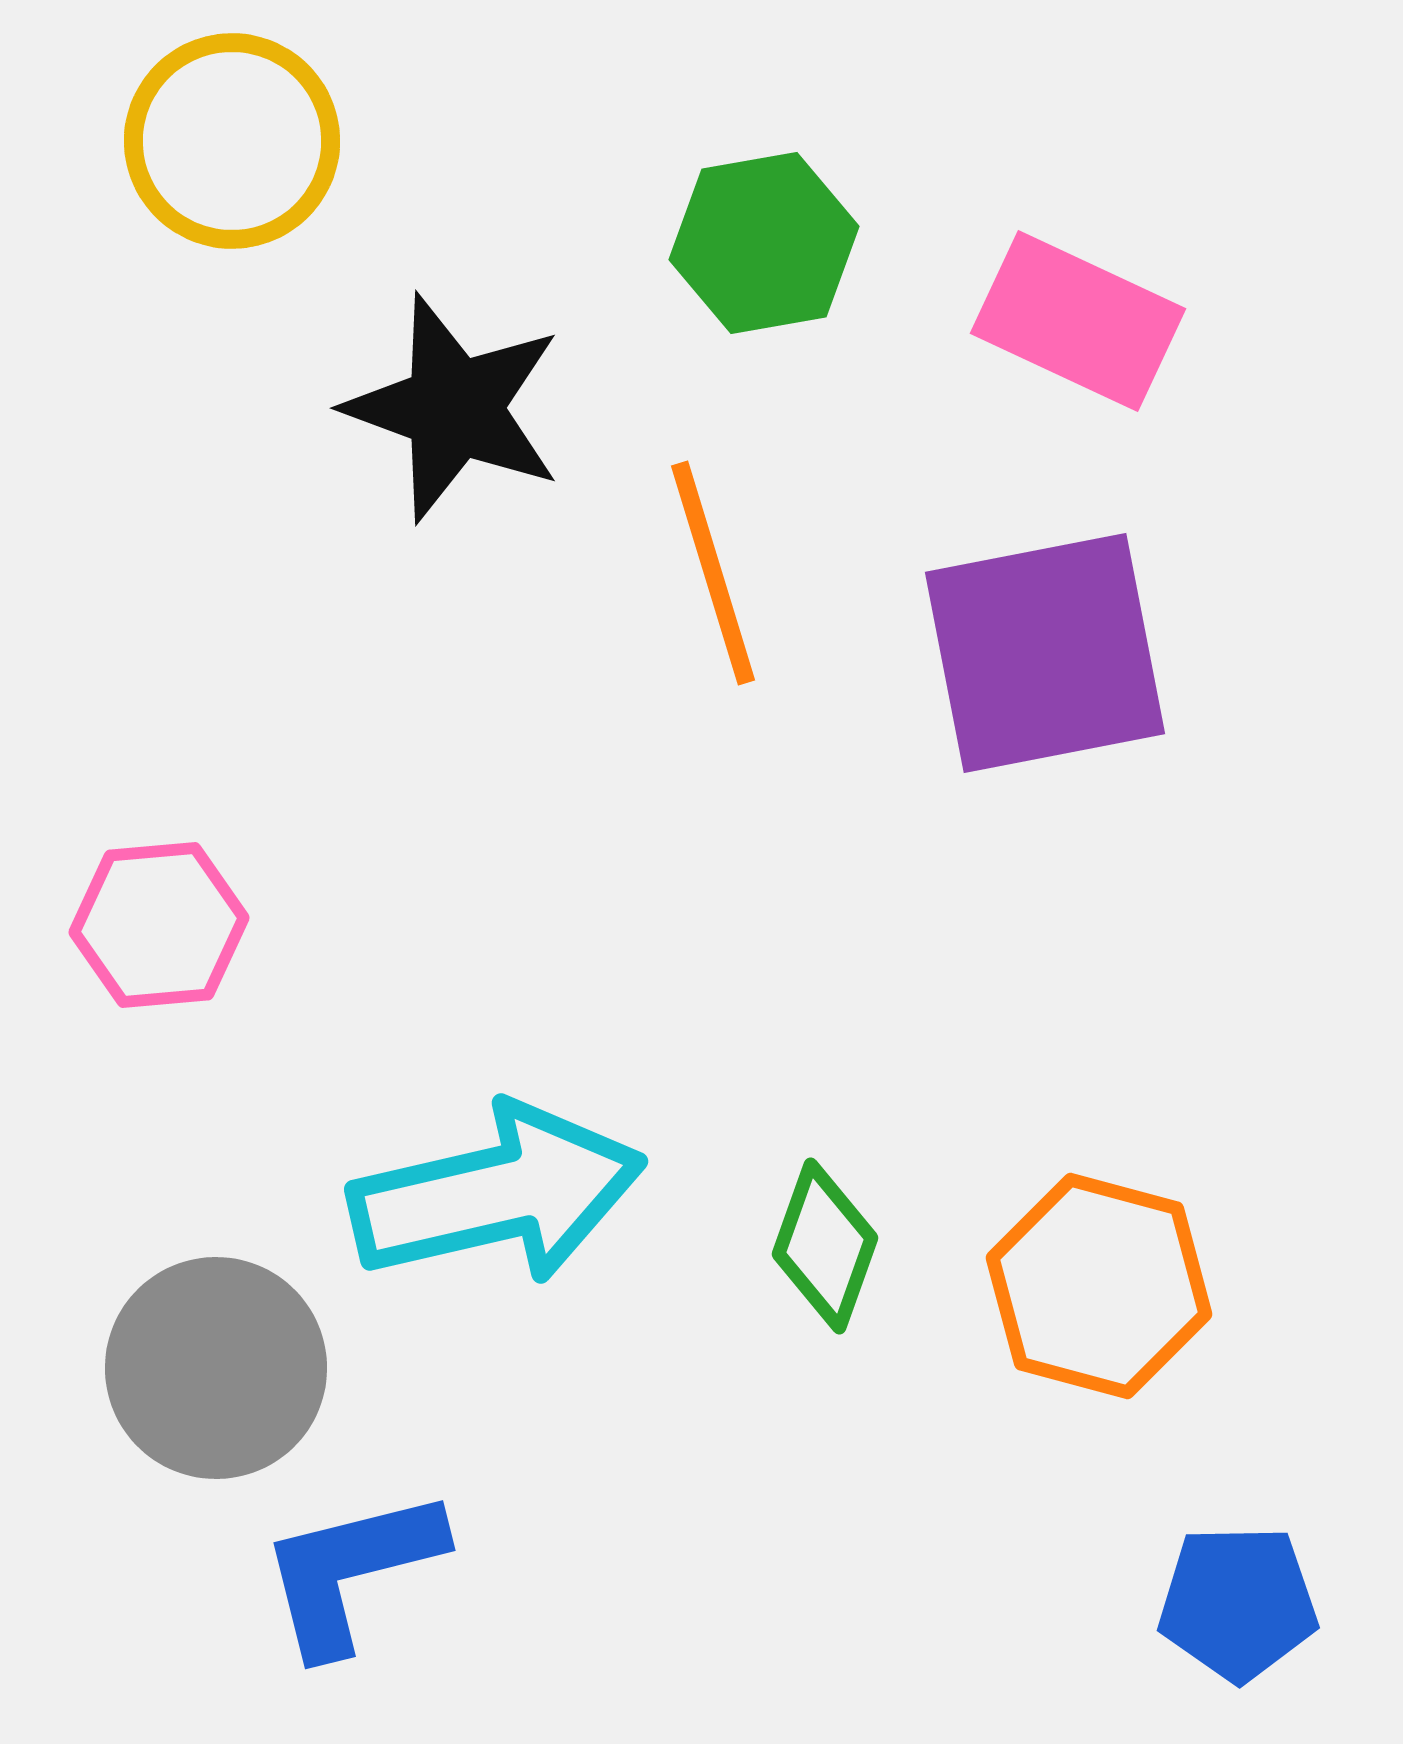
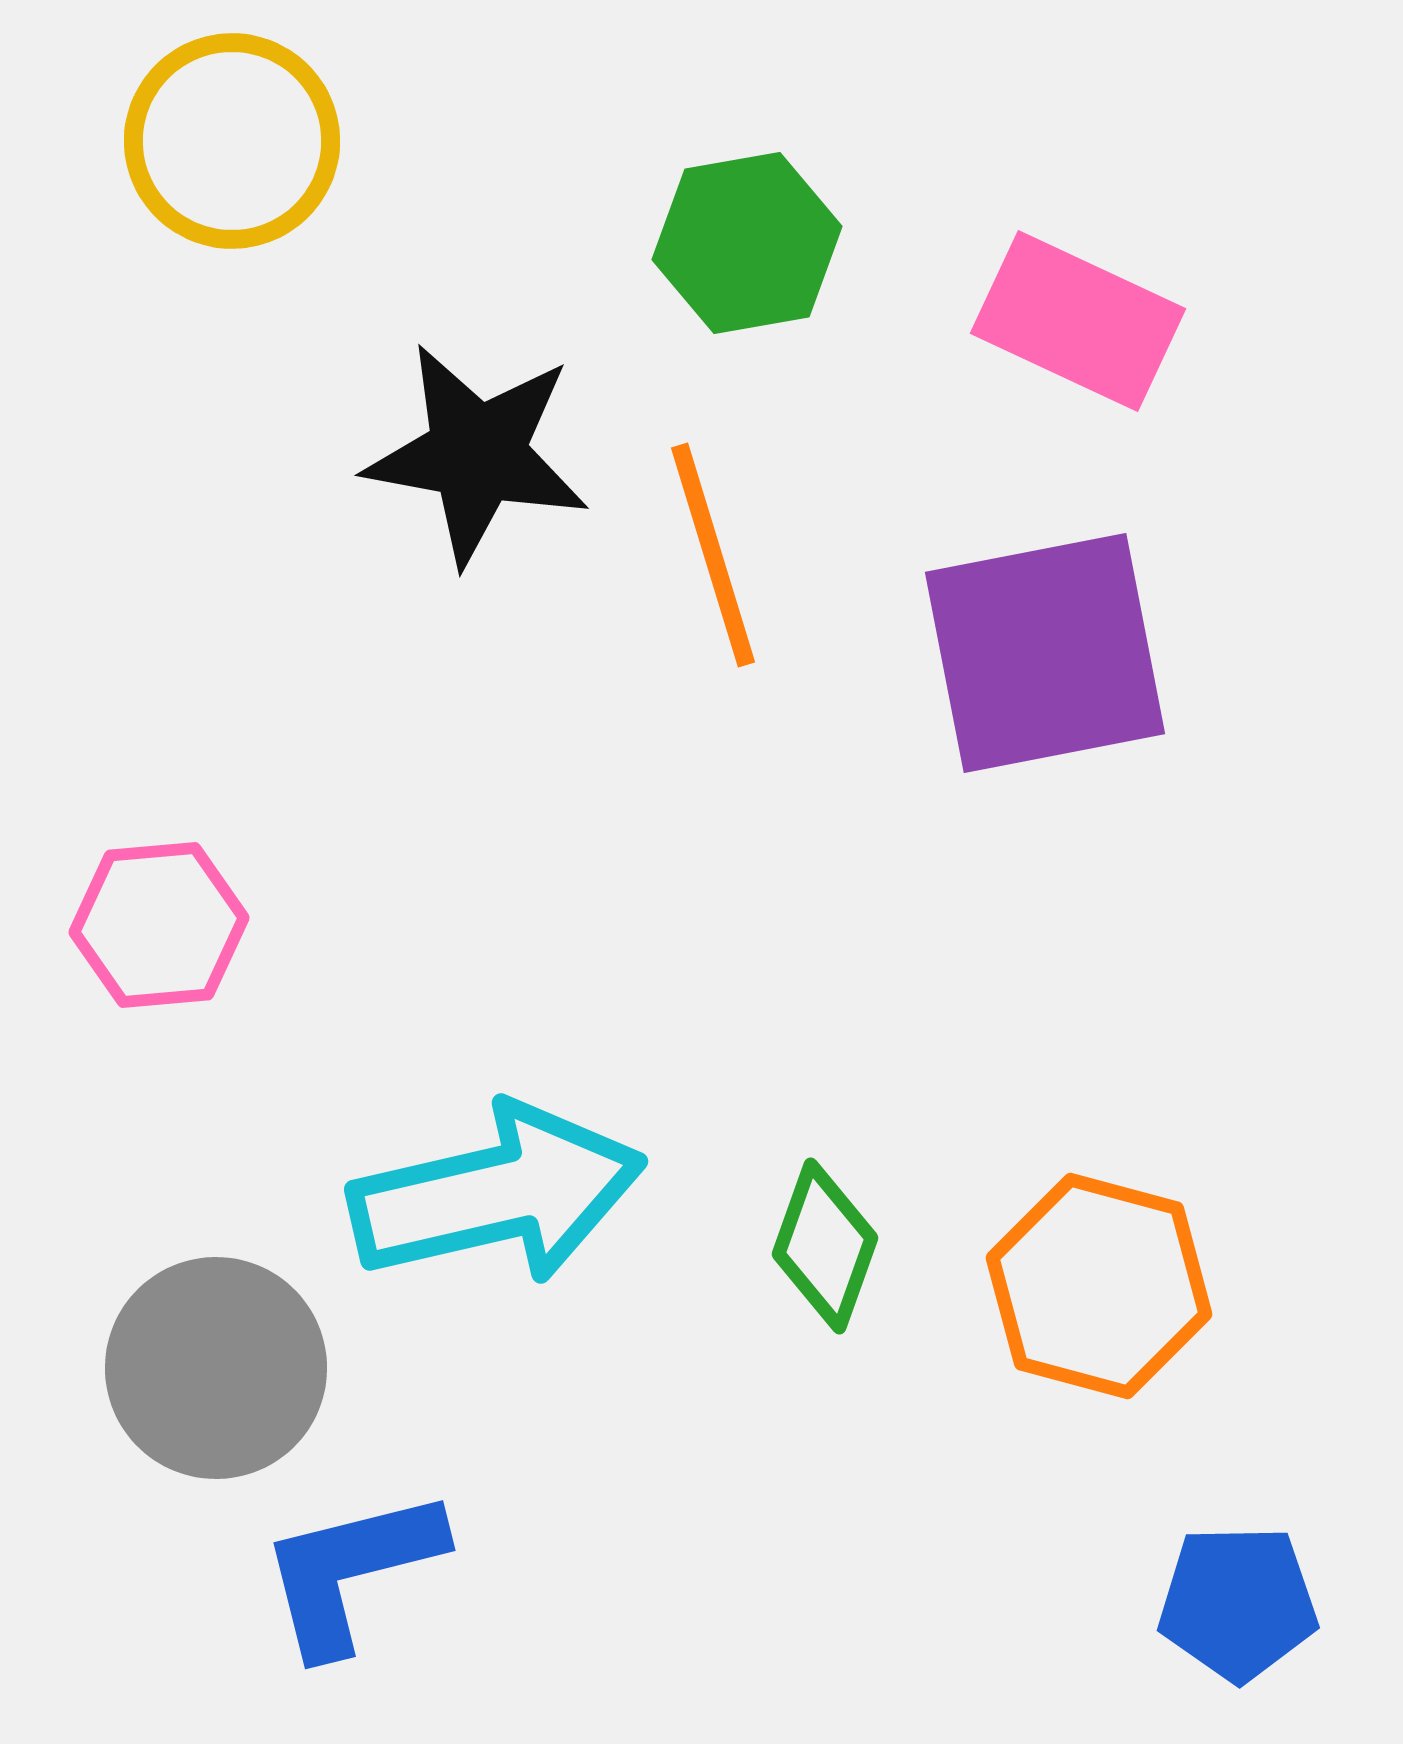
green hexagon: moved 17 px left
black star: moved 23 px right, 46 px down; rotated 10 degrees counterclockwise
orange line: moved 18 px up
